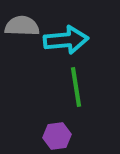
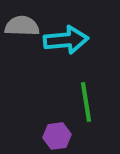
green line: moved 10 px right, 15 px down
